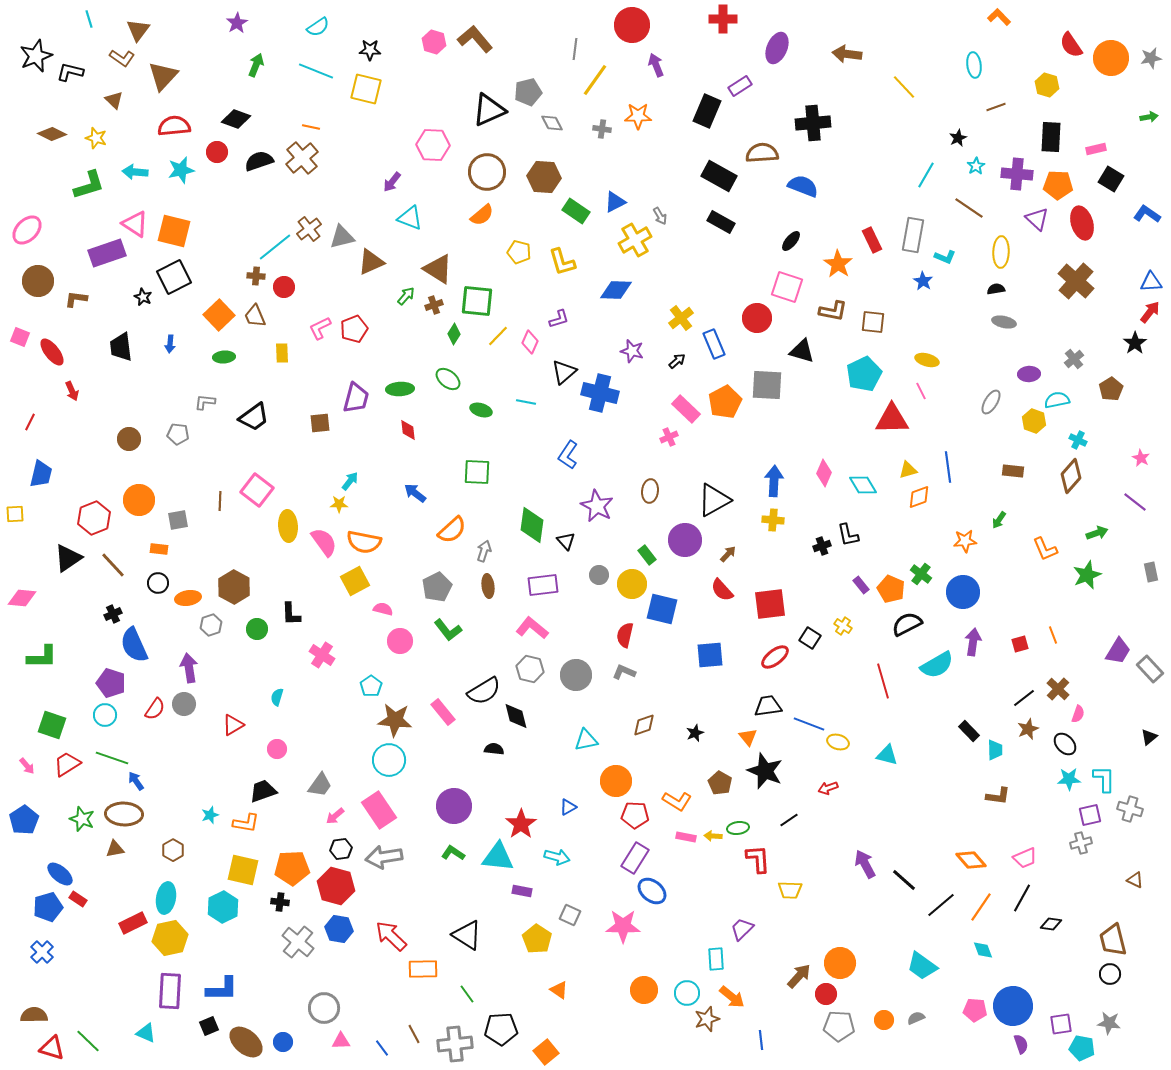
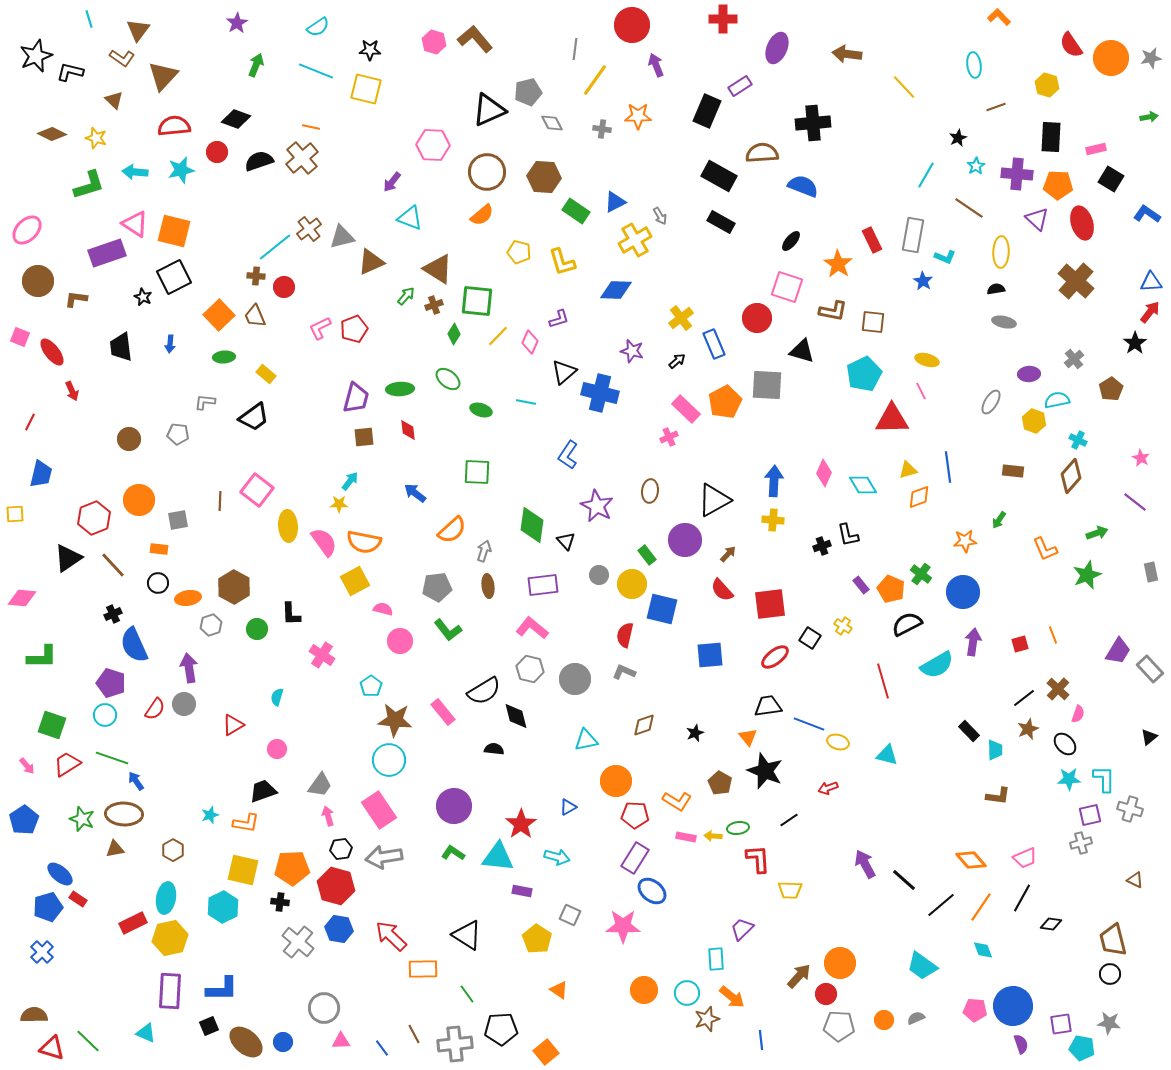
yellow rectangle at (282, 353): moved 16 px left, 21 px down; rotated 48 degrees counterclockwise
brown square at (320, 423): moved 44 px right, 14 px down
gray pentagon at (437, 587): rotated 20 degrees clockwise
gray circle at (576, 675): moved 1 px left, 4 px down
pink arrow at (335, 816): moved 7 px left; rotated 114 degrees clockwise
